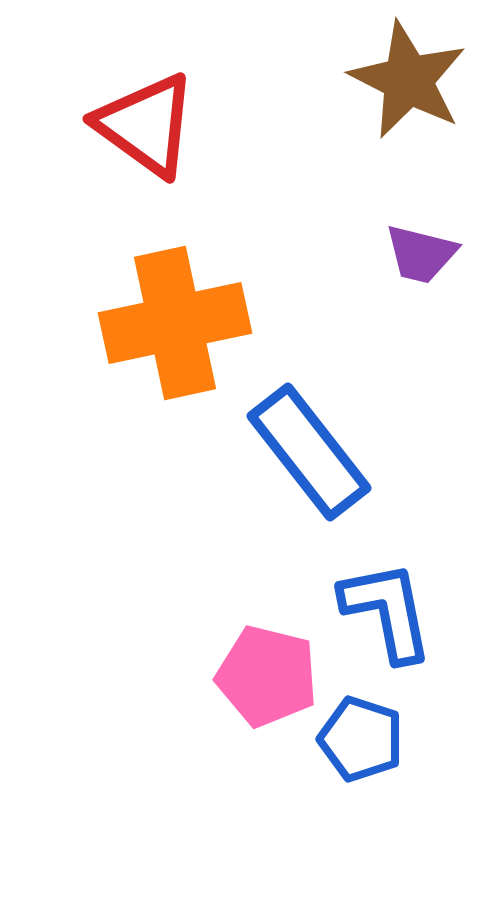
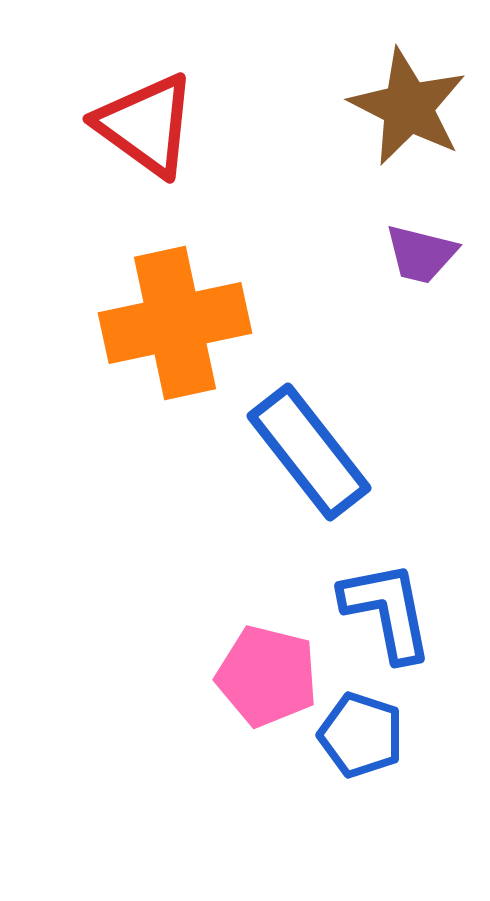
brown star: moved 27 px down
blue pentagon: moved 4 px up
